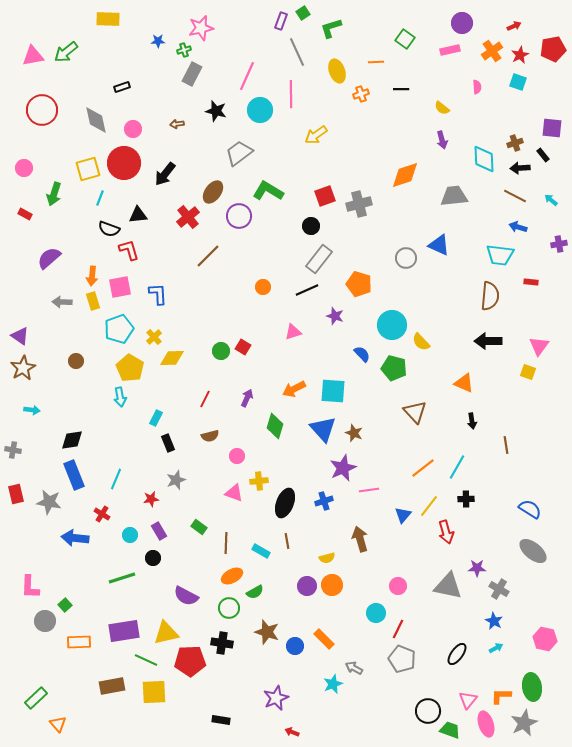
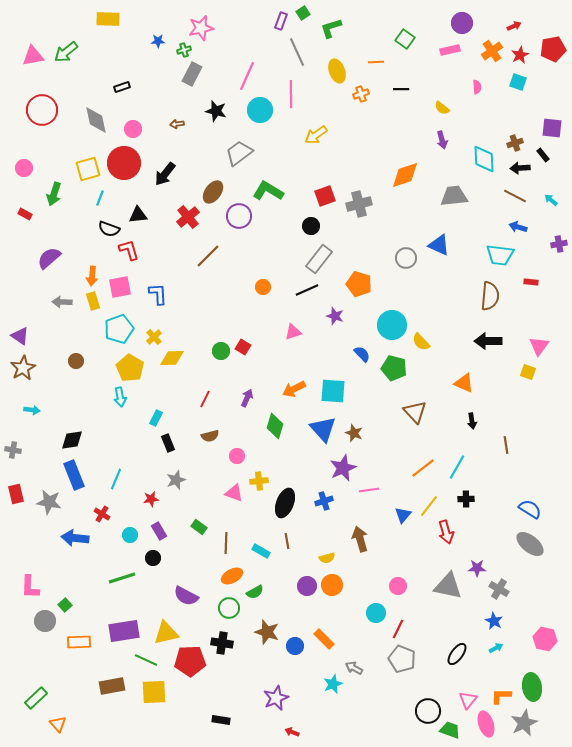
gray ellipse at (533, 551): moved 3 px left, 7 px up
